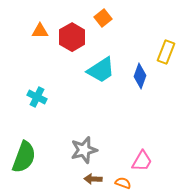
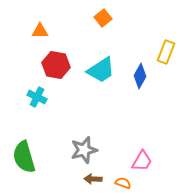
red hexagon: moved 16 px left, 28 px down; rotated 20 degrees counterclockwise
blue diamond: rotated 10 degrees clockwise
green semicircle: rotated 144 degrees clockwise
